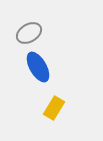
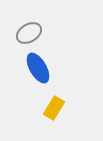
blue ellipse: moved 1 px down
